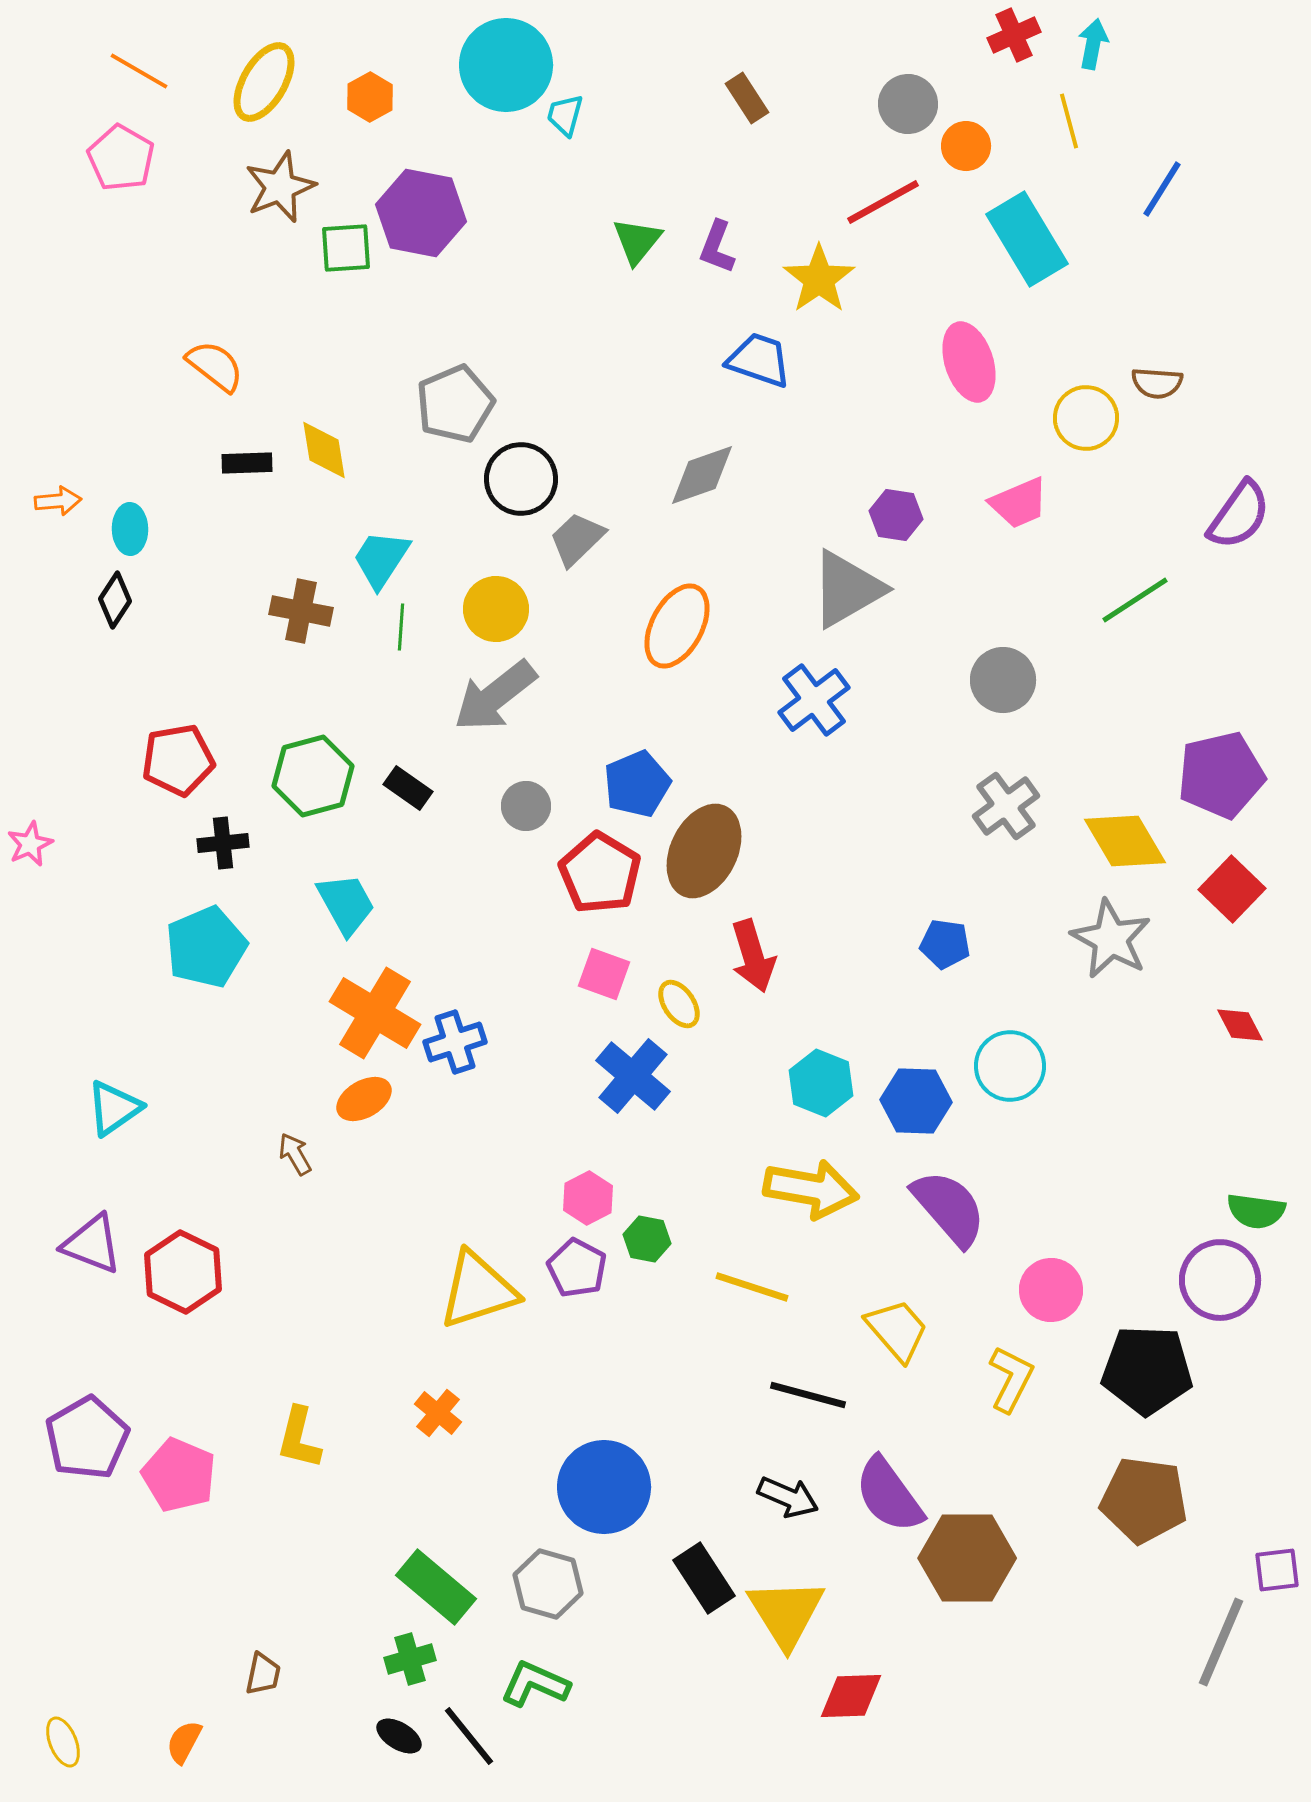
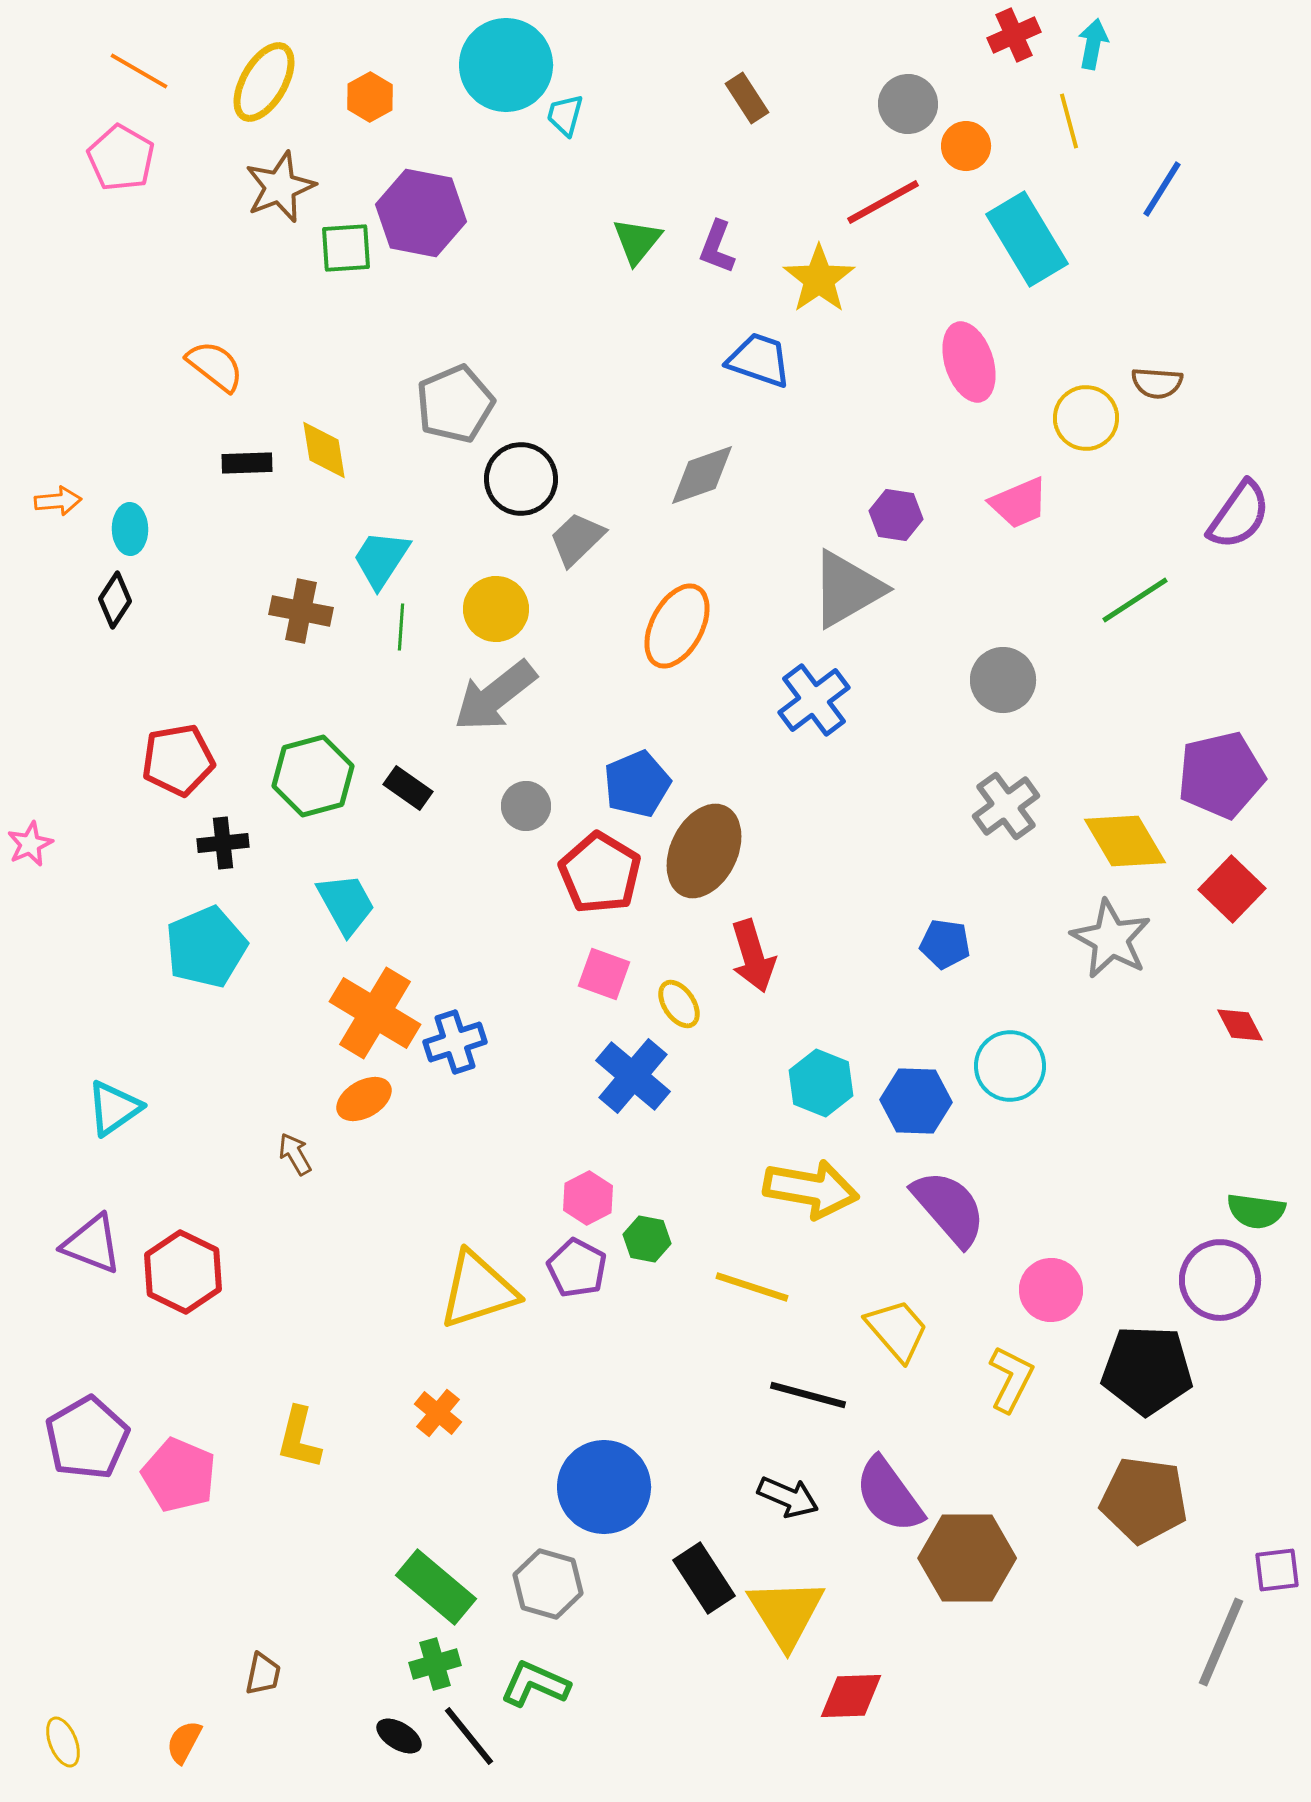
green cross at (410, 1659): moved 25 px right, 5 px down
